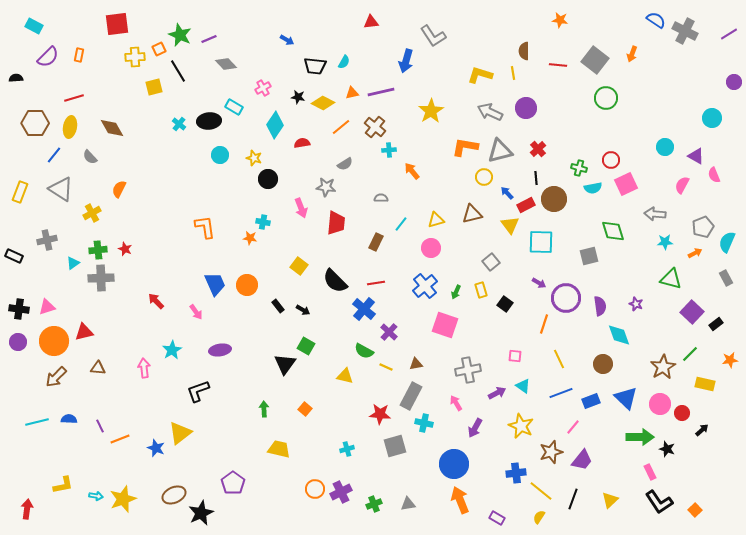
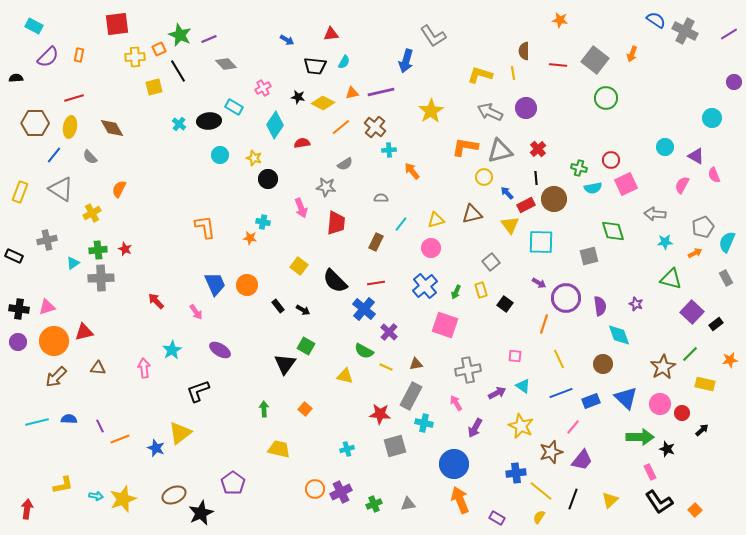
red triangle at (371, 22): moved 40 px left, 12 px down
purple ellipse at (220, 350): rotated 40 degrees clockwise
